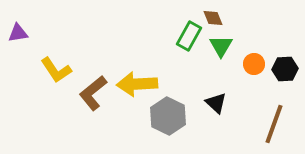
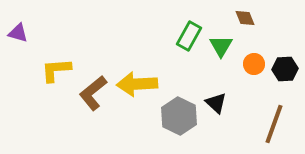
brown diamond: moved 32 px right
purple triangle: rotated 25 degrees clockwise
yellow L-shape: rotated 120 degrees clockwise
gray hexagon: moved 11 px right
